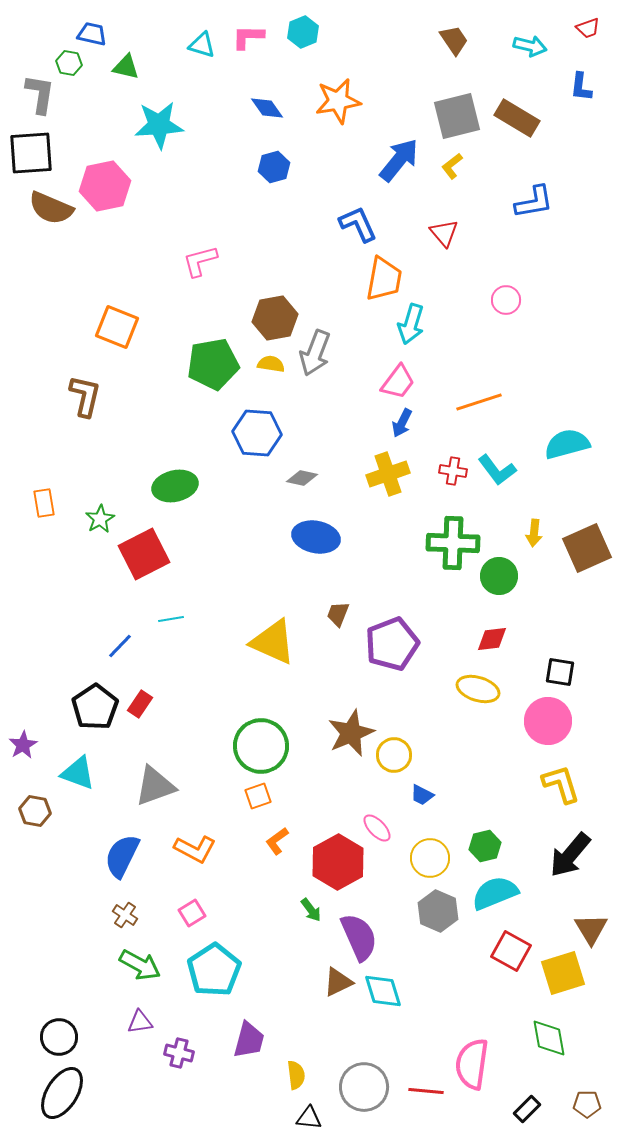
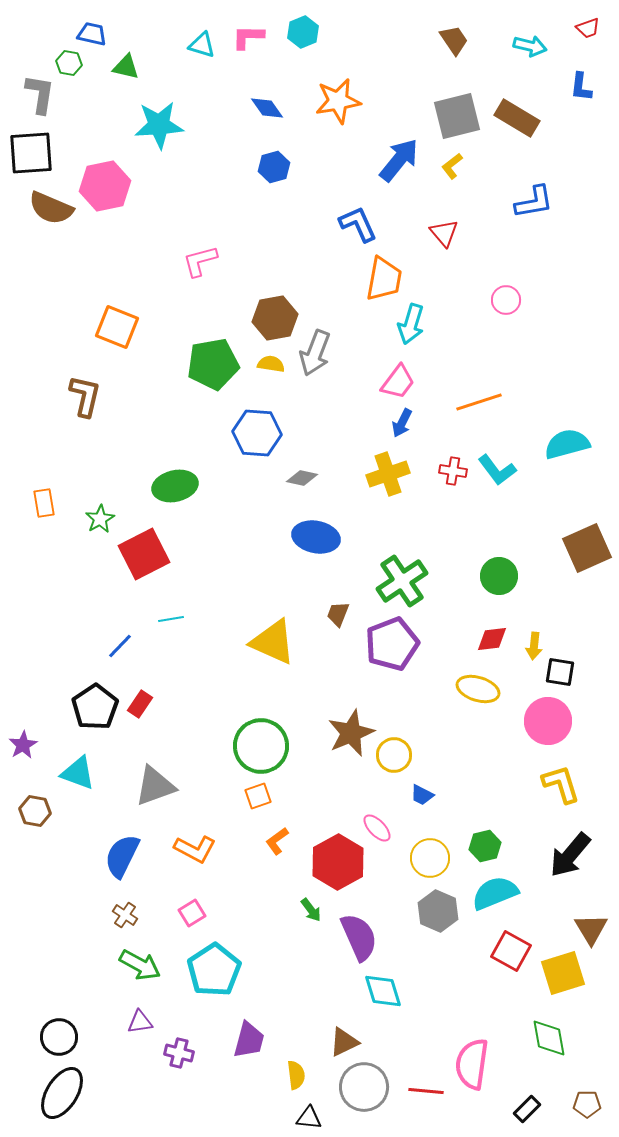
yellow arrow at (534, 533): moved 113 px down
green cross at (453, 543): moved 51 px left, 38 px down; rotated 36 degrees counterclockwise
brown triangle at (338, 982): moved 6 px right, 60 px down
